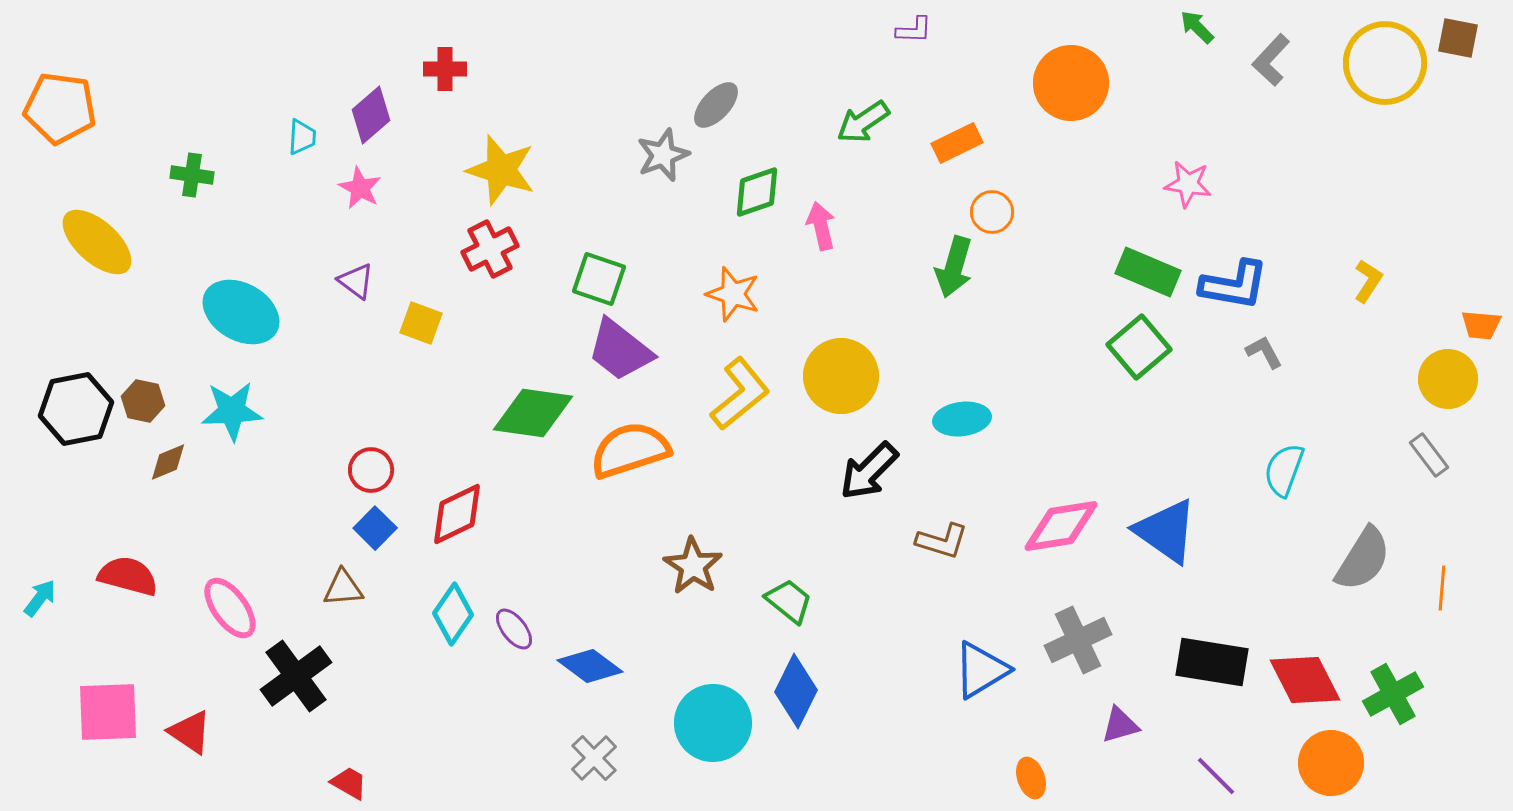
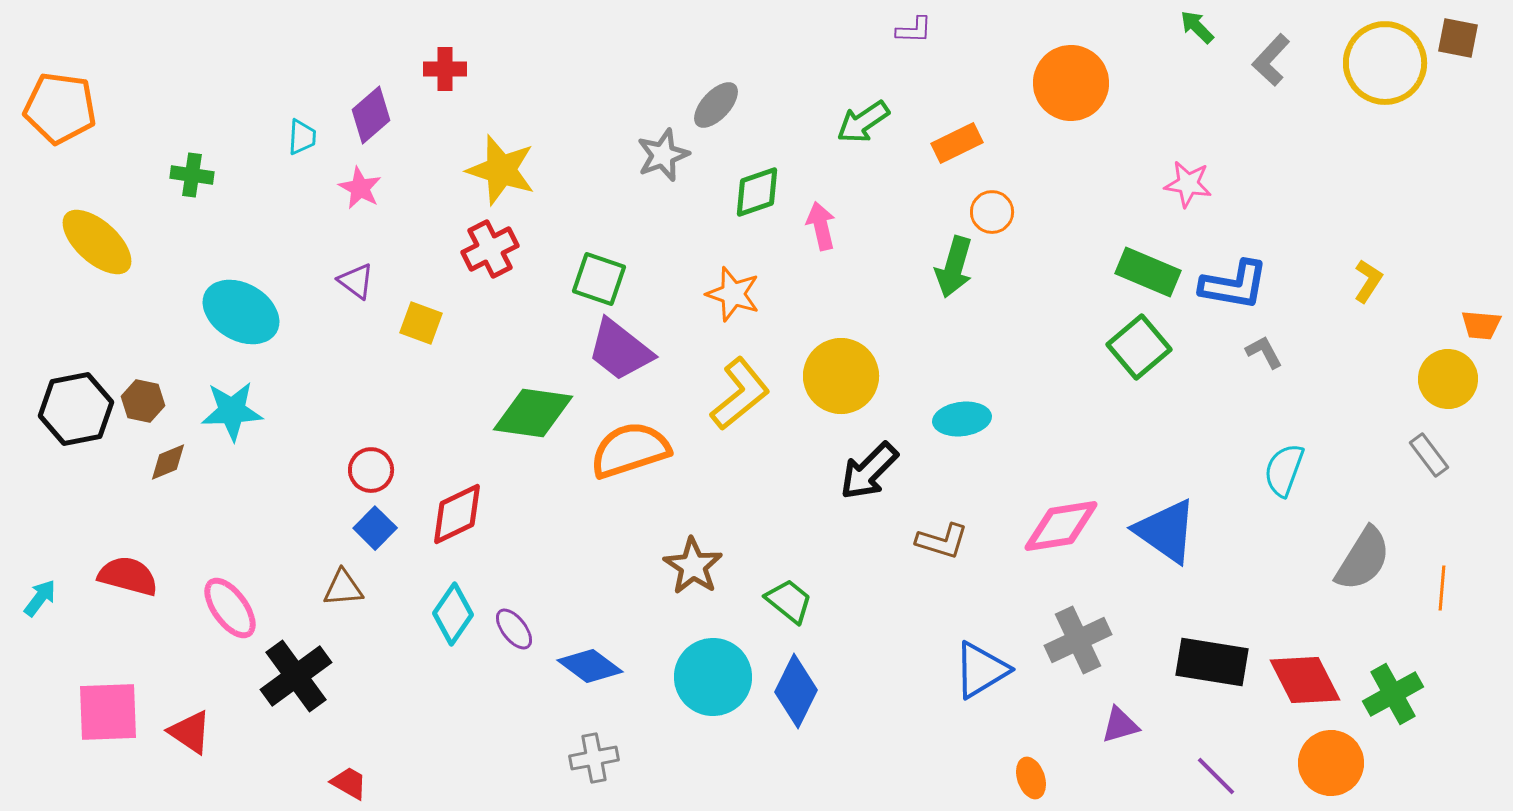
cyan circle at (713, 723): moved 46 px up
gray cross at (594, 758): rotated 33 degrees clockwise
